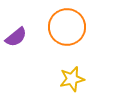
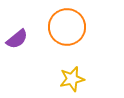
purple semicircle: moved 1 px right, 2 px down
